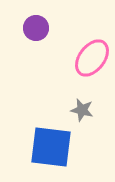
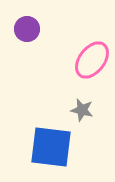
purple circle: moved 9 px left, 1 px down
pink ellipse: moved 2 px down
